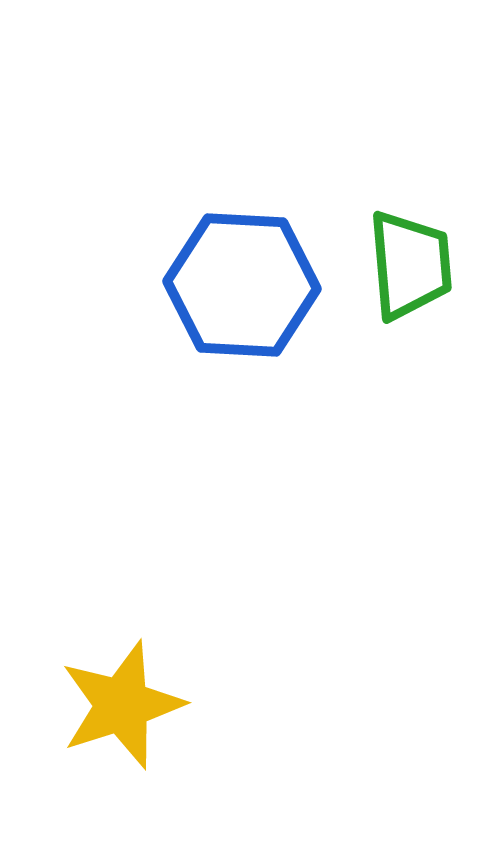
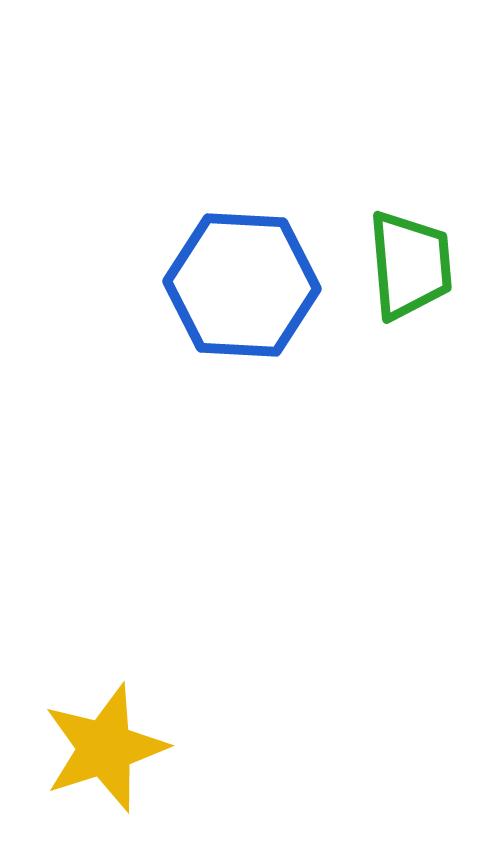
yellow star: moved 17 px left, 43 px down
